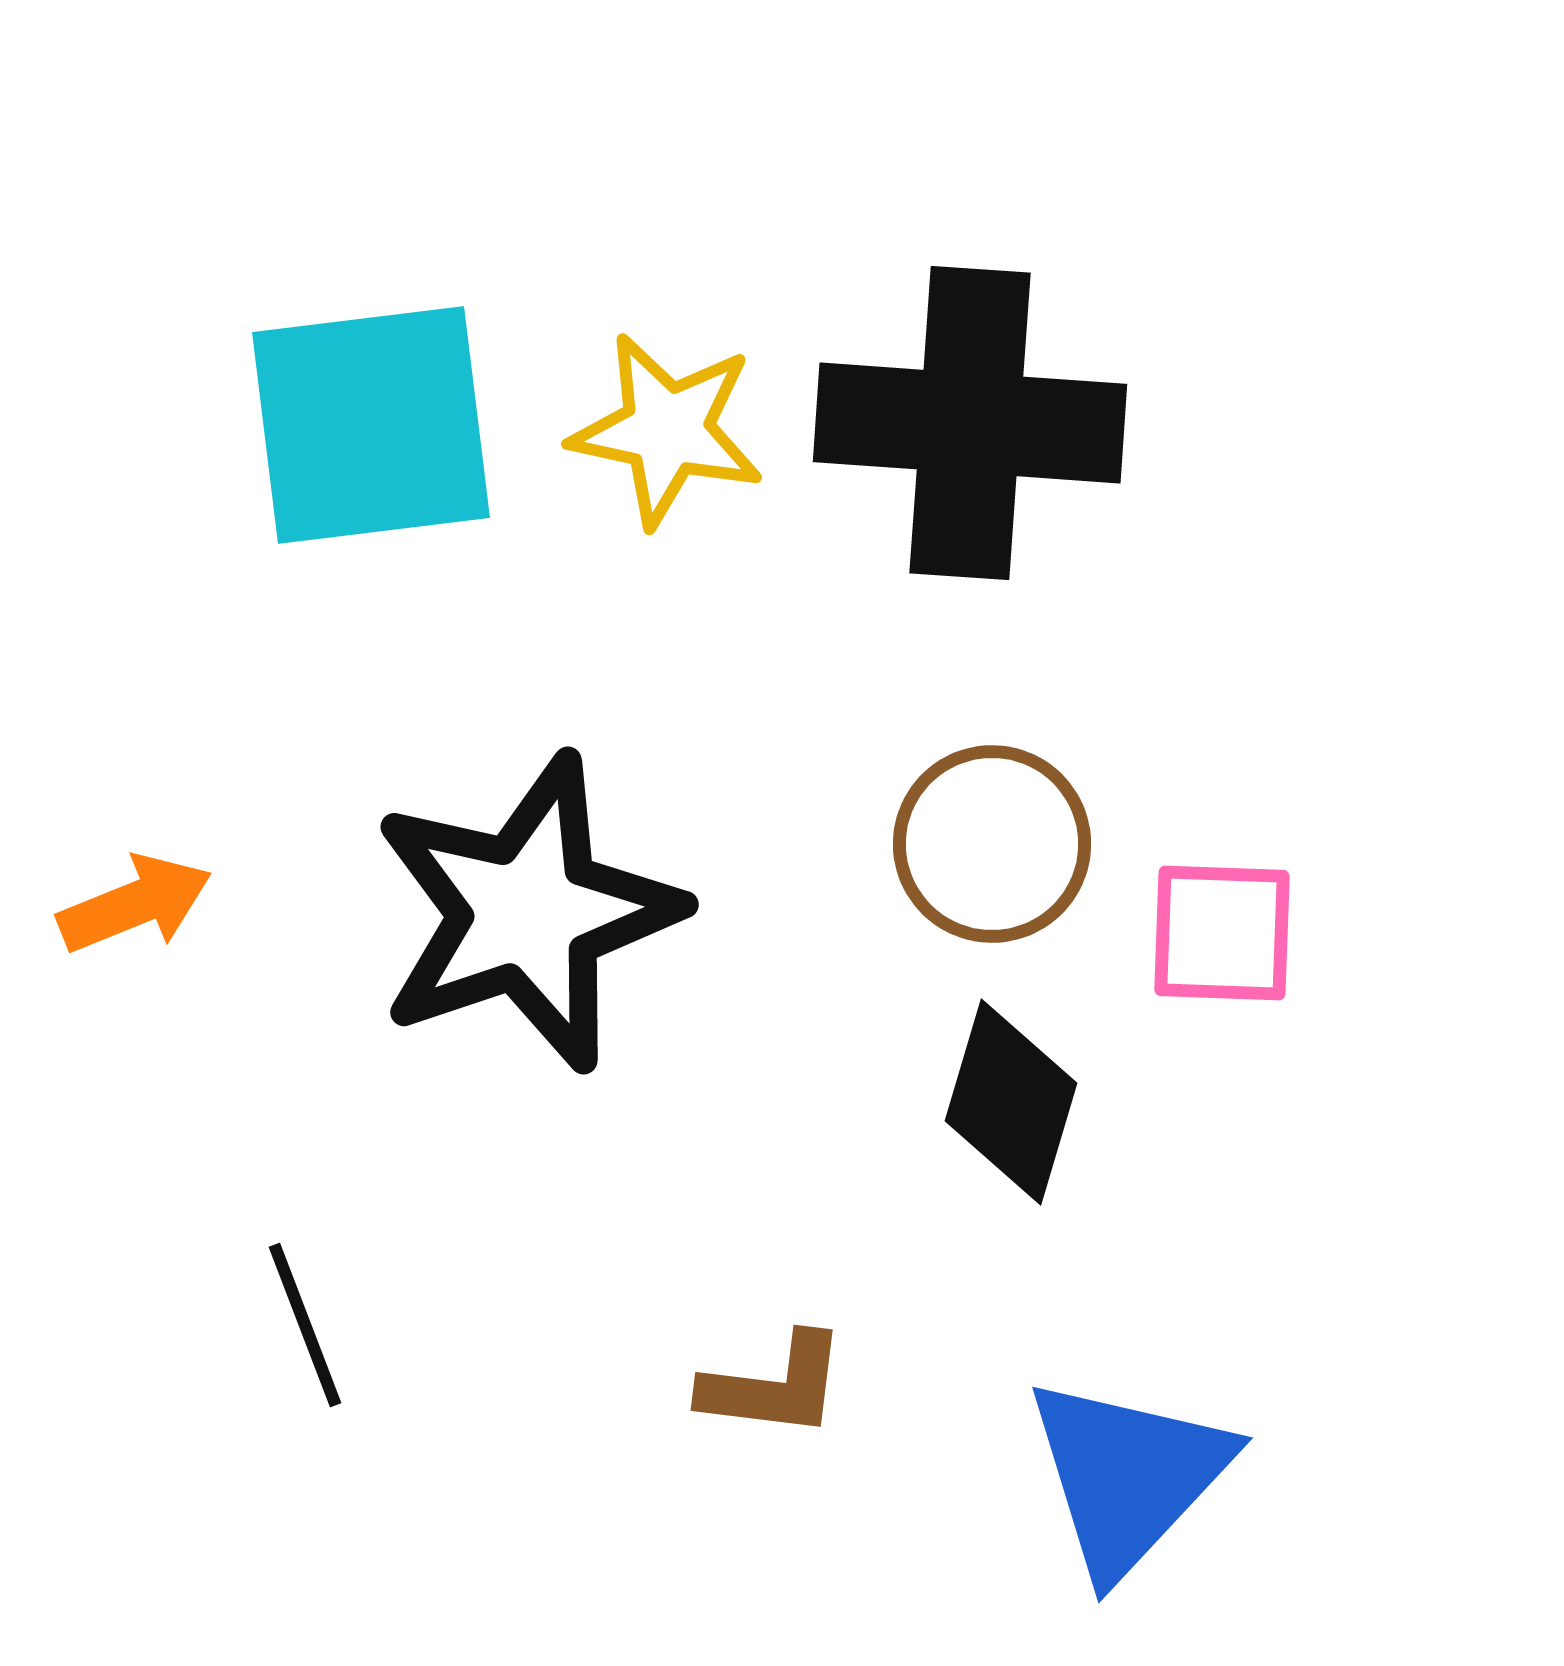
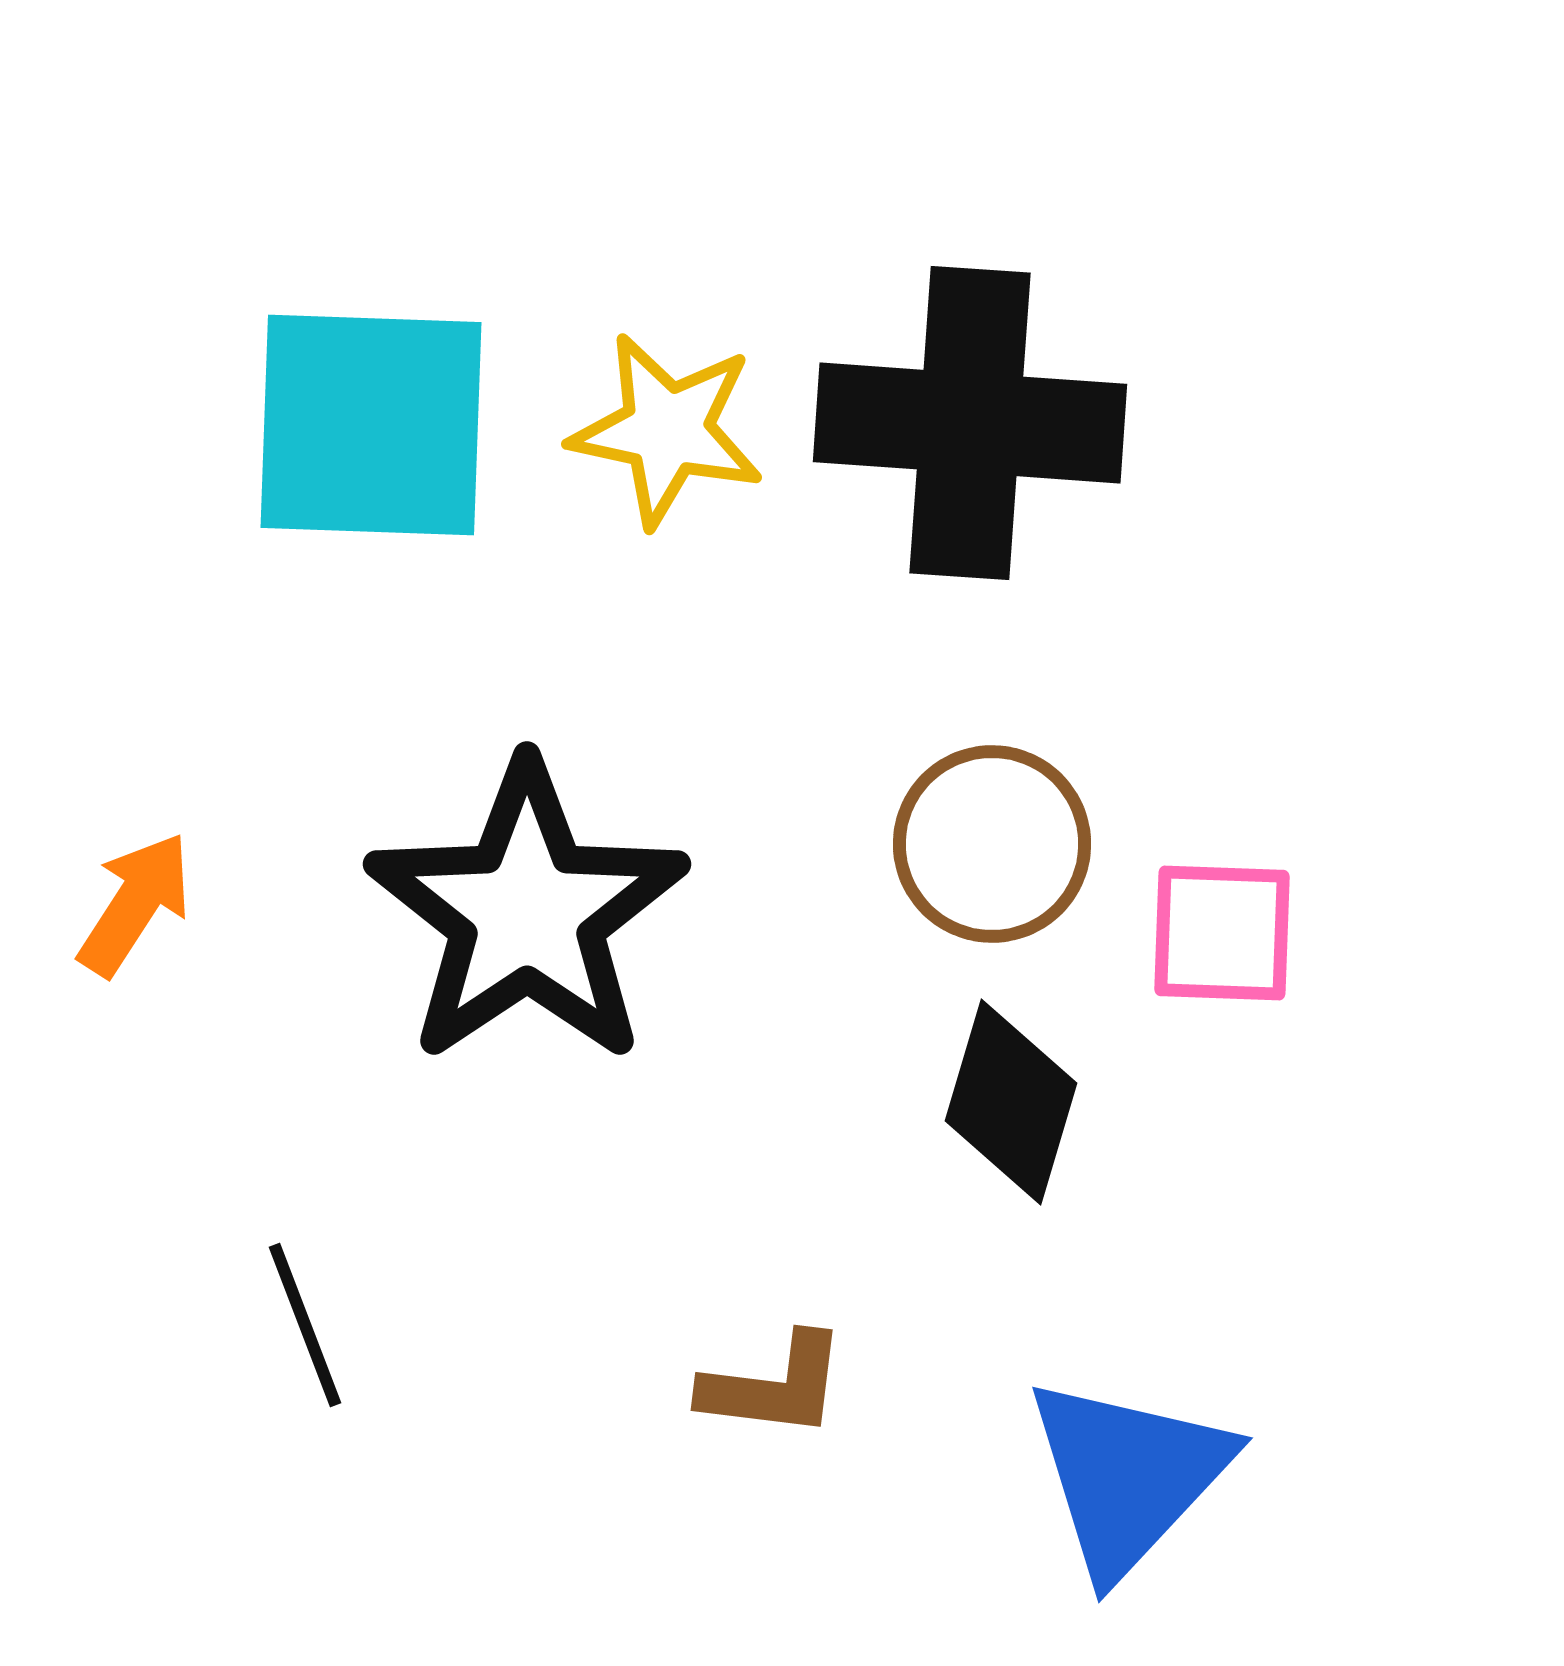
cyan square: rotated 9 degrees clockwise
orange arrow: rotated 35 degrees counterclockwise
black star: rotated 15 degrees counterclockwise
